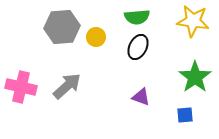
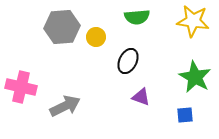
black ellipse: moved 10 px left, 14 px down
green star: rotated 8 degrees counterclockwise
gray arrow: moved 2 px left, 20 px down; rotated 16 degrees clockwise
